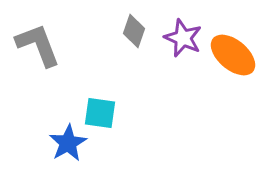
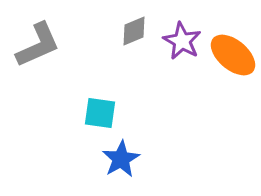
gray diamond: rotated 48 degrees clockwise
purple star: moved 1 px left, 3 px down; rotated 6 degrees clockwise
gray L-shape: rotated 87 degrees clockwise
blue star: moved 53 px right, 16 px down
